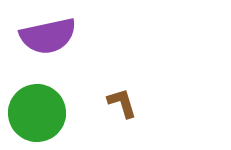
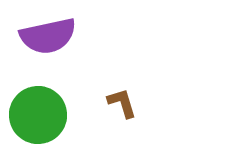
green circle: moved 1 px right, 2 px down
